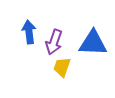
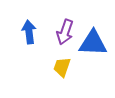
purple arrow: moved 11 px right, 10 px up
